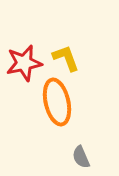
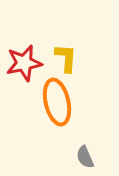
yellow L-shape: rotated 24 degrees clockwise
gray semicircle: moved 4 px right
